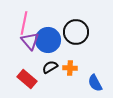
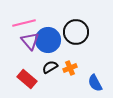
pink line: rotated 65 degrees clockwise
orange cross: rotated 24 degrees counterclockwise
